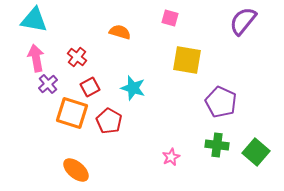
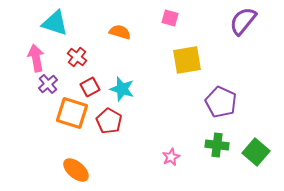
cyan triangle: moved 21 px right, 3 px down; rotated 8 degrees clockwise
yellow square: rotated 20 degrees counterclockwise
cyan star: moved 11 px left, 1 px down
